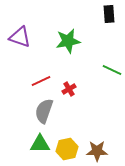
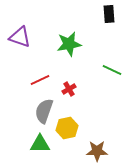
green star: moved 1 px right, 3 px down
red line: moved 1 px left, 1 px up
yellow hexagon: moved 21 px up
